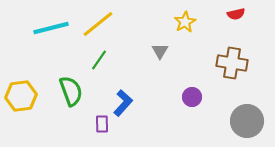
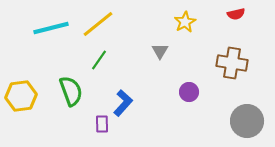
purple circle: moved 3 px left, 5 px up
